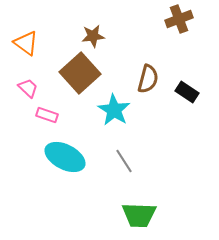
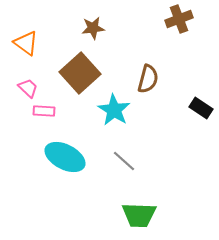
brown star: moved 8 px up
black rectangle: moved 14 px right, 16 px down
pink rectangle: moved 3 px left, 4 px up; rotated 15 degrees counterclockwise
gray line: rotated 15 degrees counterclockwise
